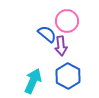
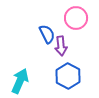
pink circle: moved 9 px right, 3 px up
blue semicircle: rotated 24 degrees clockwise
cyan arrow: moved 13 px left
